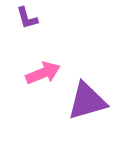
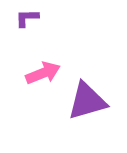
purple L-shape: rotated 105 degrees clockwise
